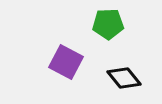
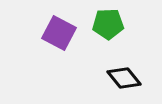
purple square: moved 7 px left, 29 px up
